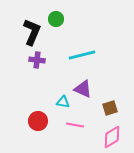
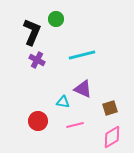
purple cross: rotated 21 degrees clockwise
pink line: rotated 24 degrees counterclockwise
